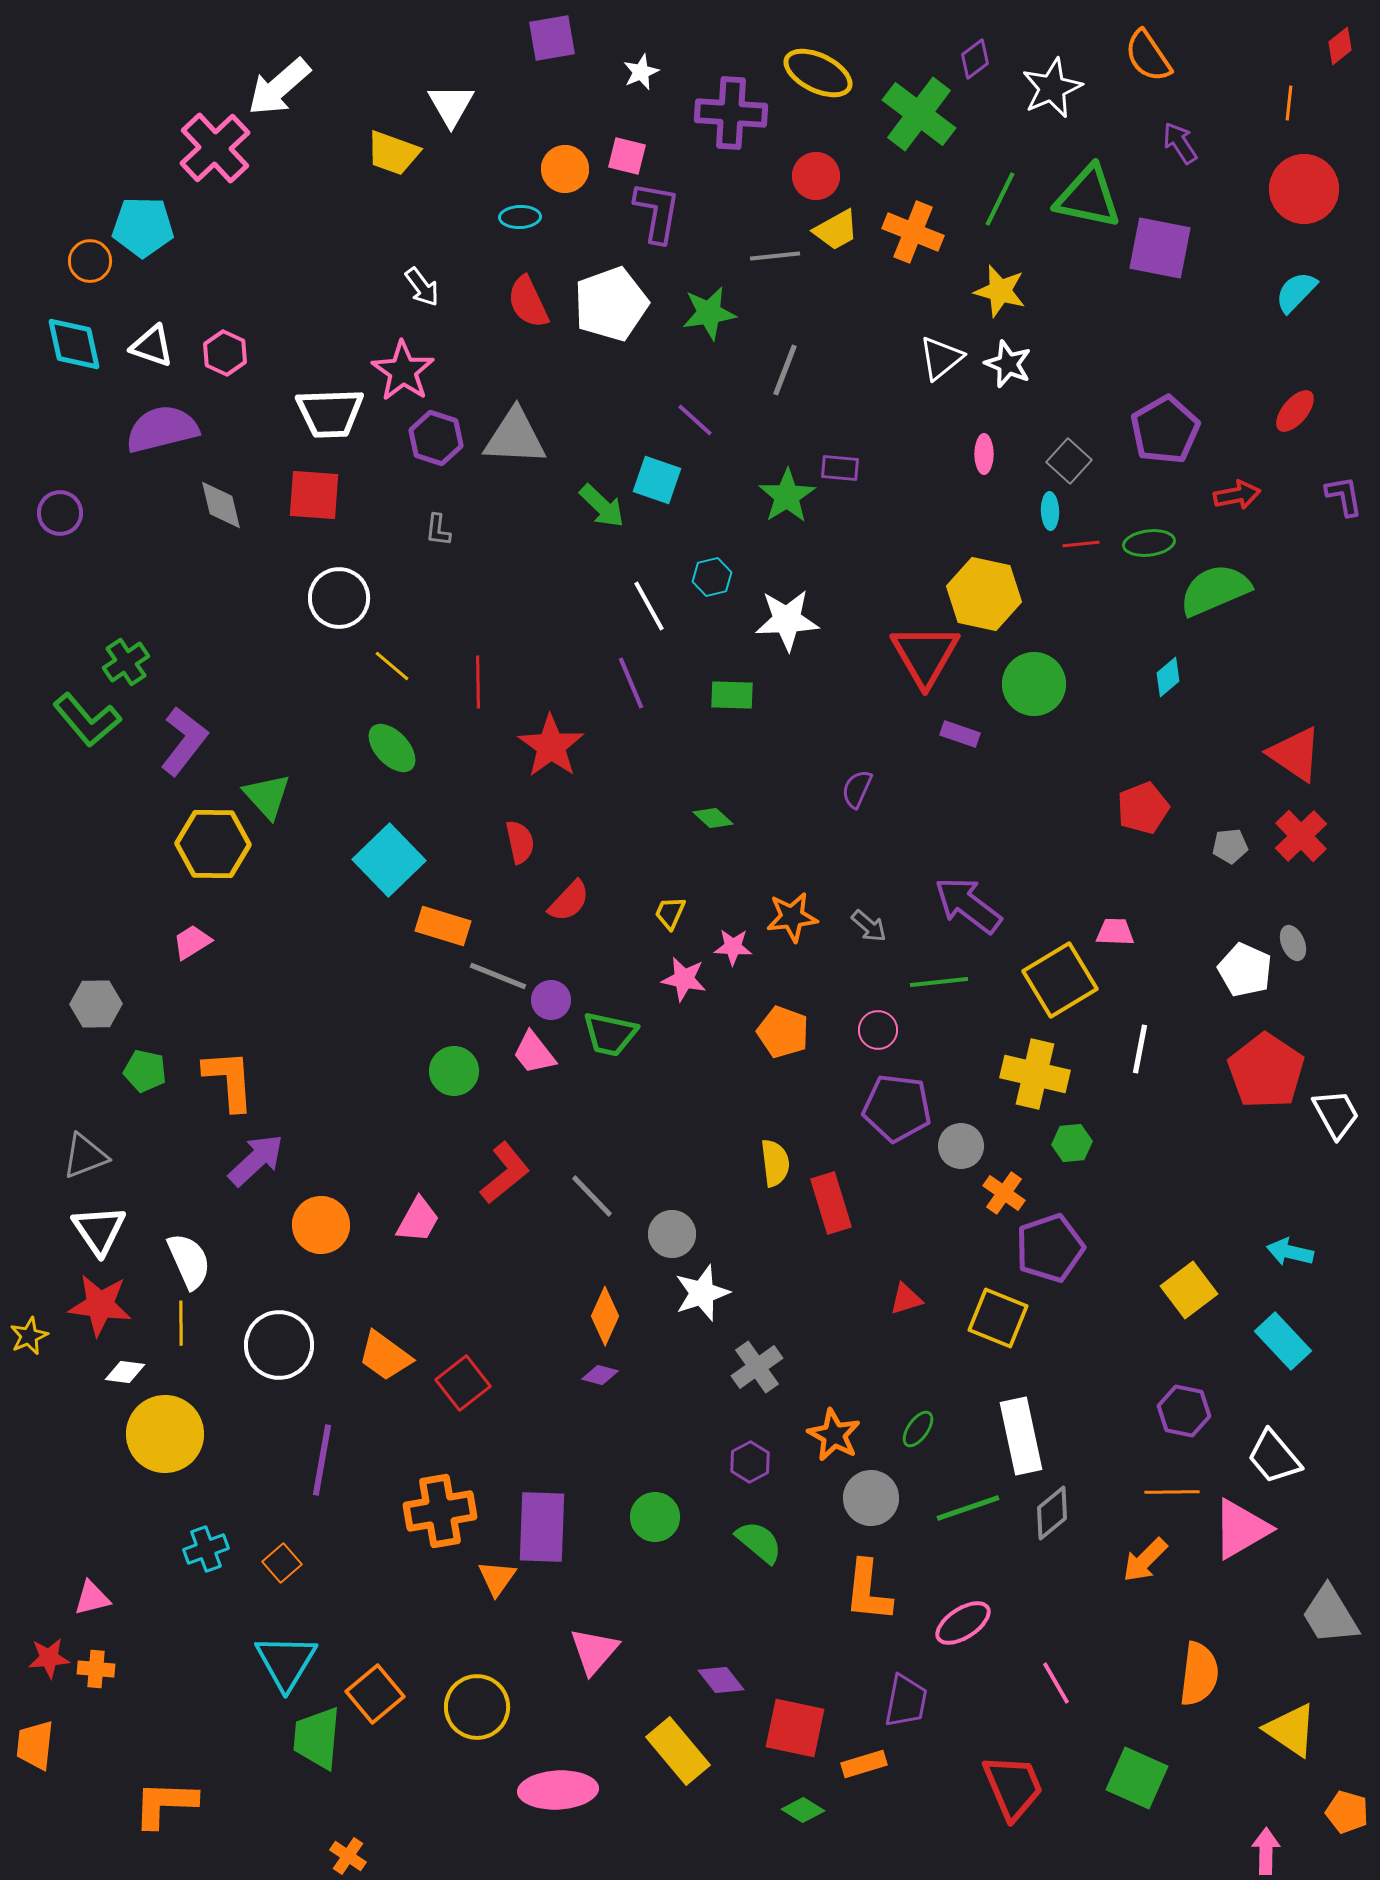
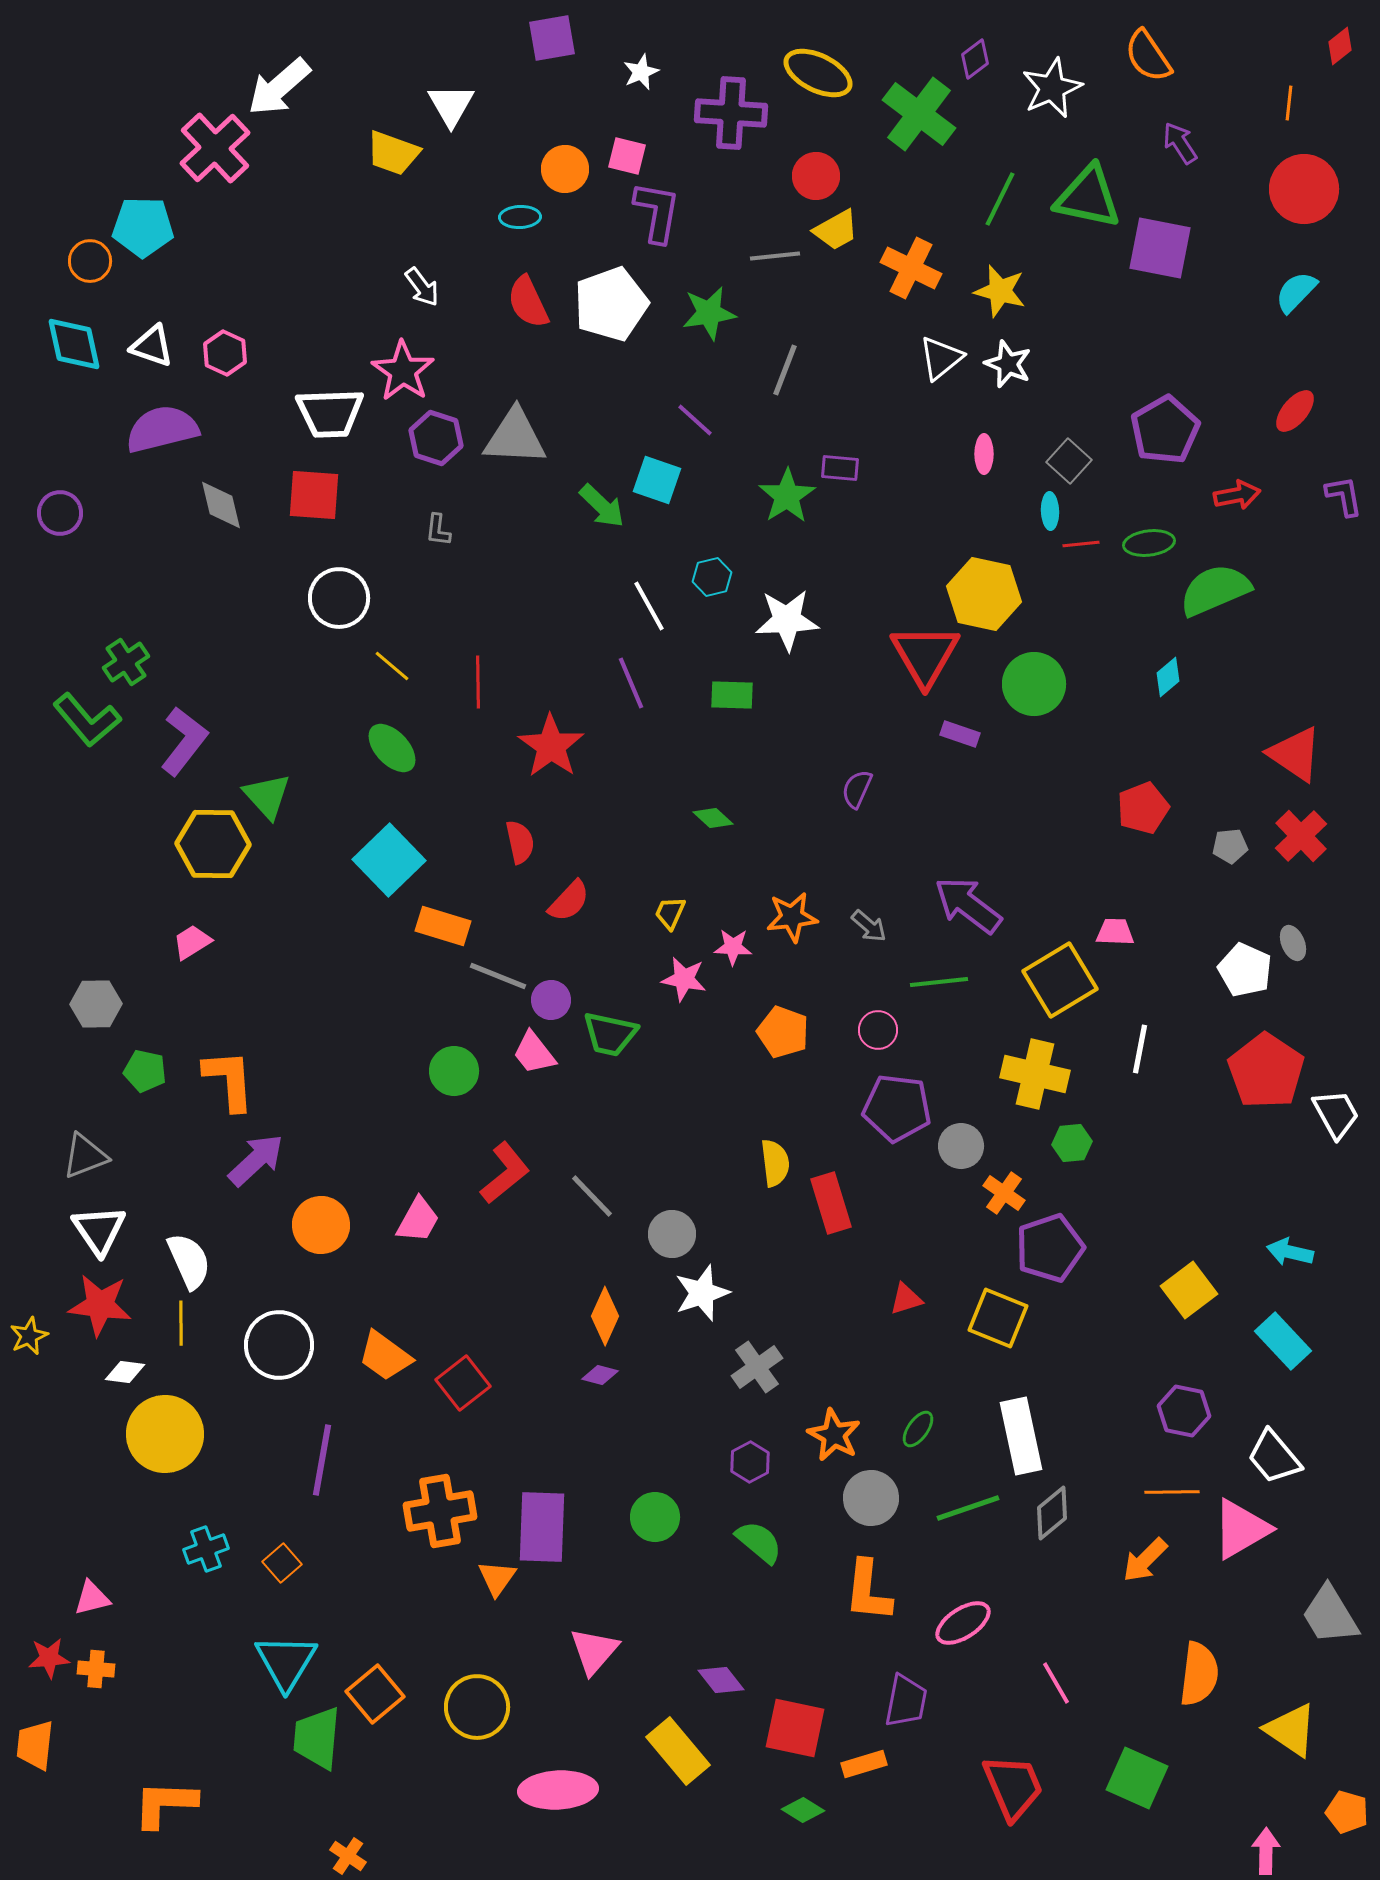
orange cross at (913, 232): moved 2 px left, 36 px down; rotated 4 degrees clockwise
